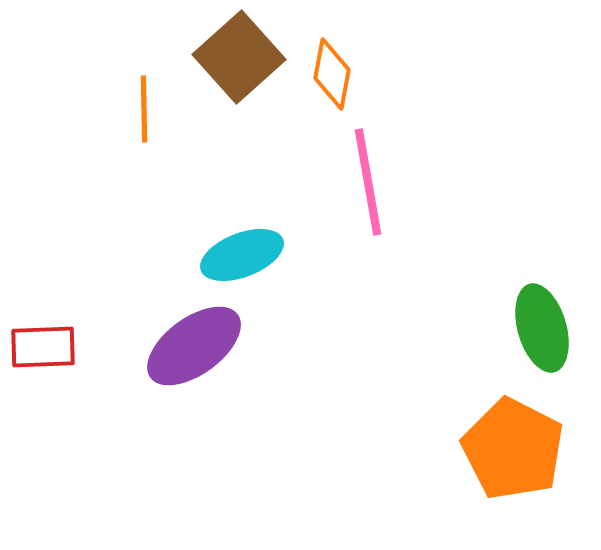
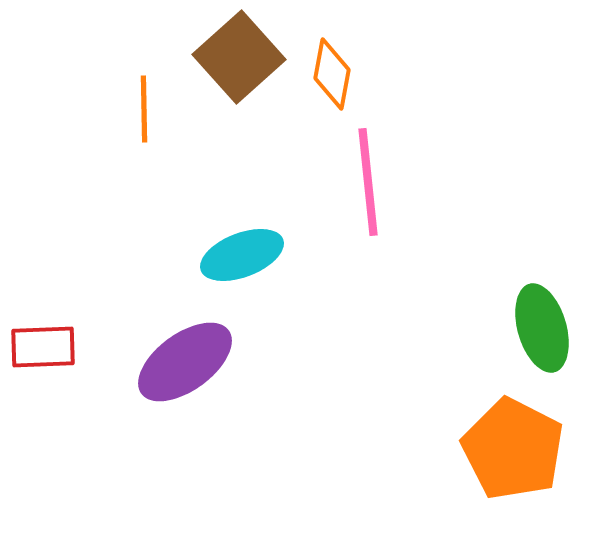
pink line: rotated 4 degrees clockwise
purple ellipse: moved 9 px left, 16 px down
